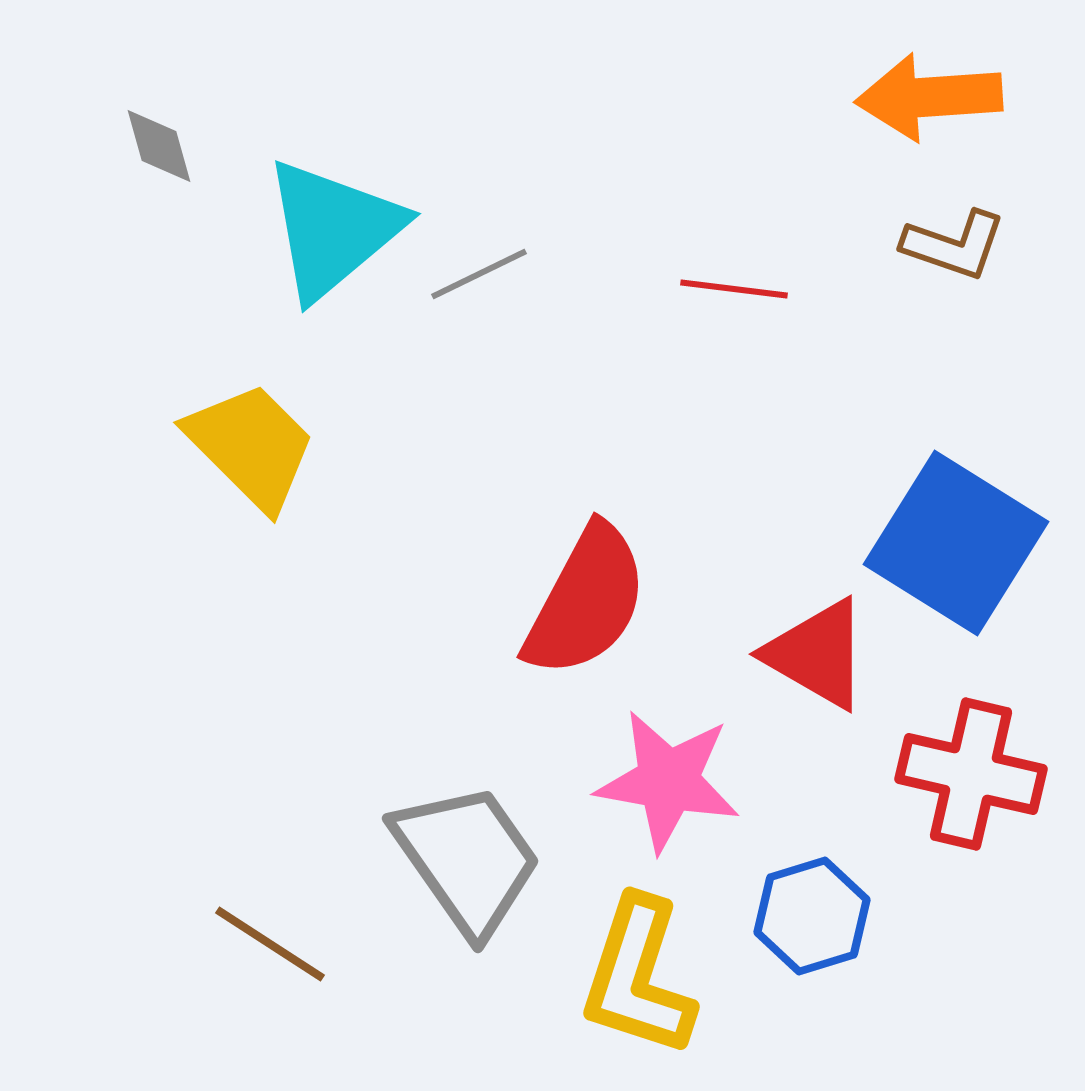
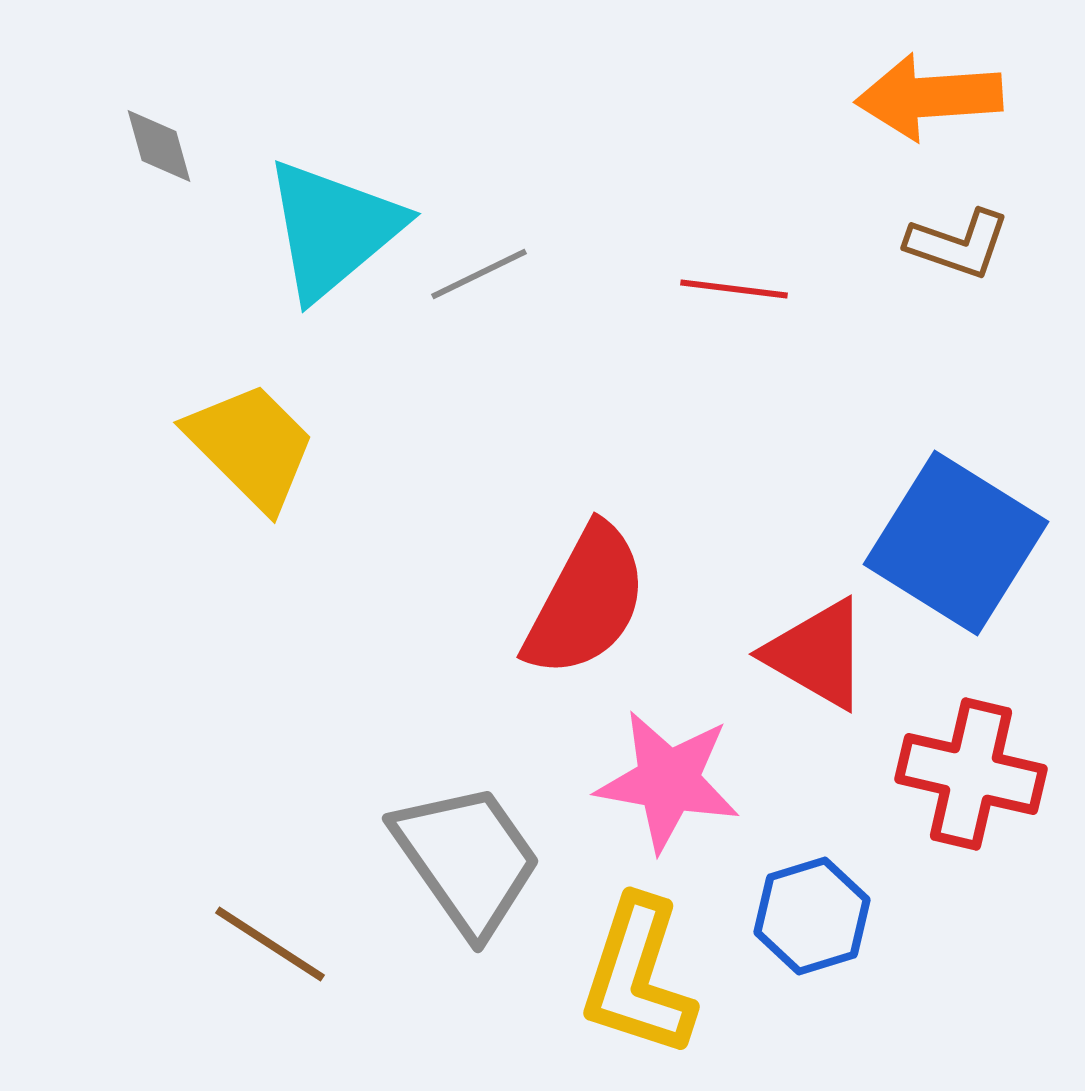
brown L-shape: moved 4 px right, 1 px up
